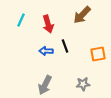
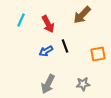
red arrow: rotated 12 degrees counterclockwise
blue arrow: rotated 32 degrees counterclockwise
gray arrow: moved 3 px right, 1 px up
